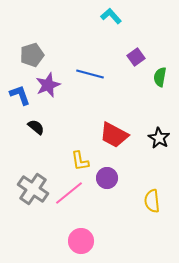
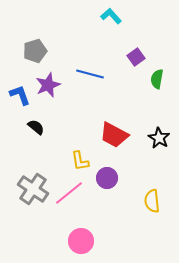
gray pentagon: moved 3 px right, 4 px up
green semicircle: moved 3 px left, 2 px down
